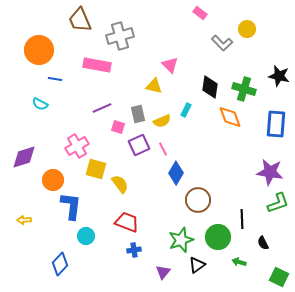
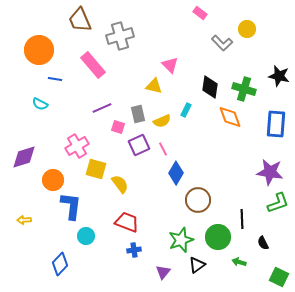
pink rectangle at (97, 65): moved 4 px left; rotated 40 degrees clockwise
